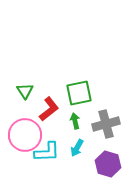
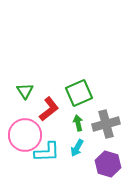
green square: rotated 12 degrees counterclockwise
green arrow: moved 3 px right, 2 px down
